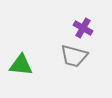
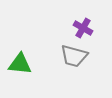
green triangle: moved 1 px left, 1 px up
